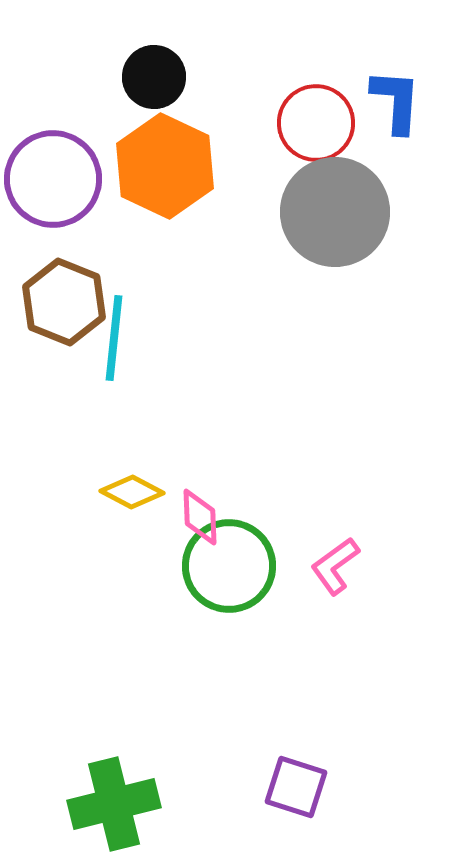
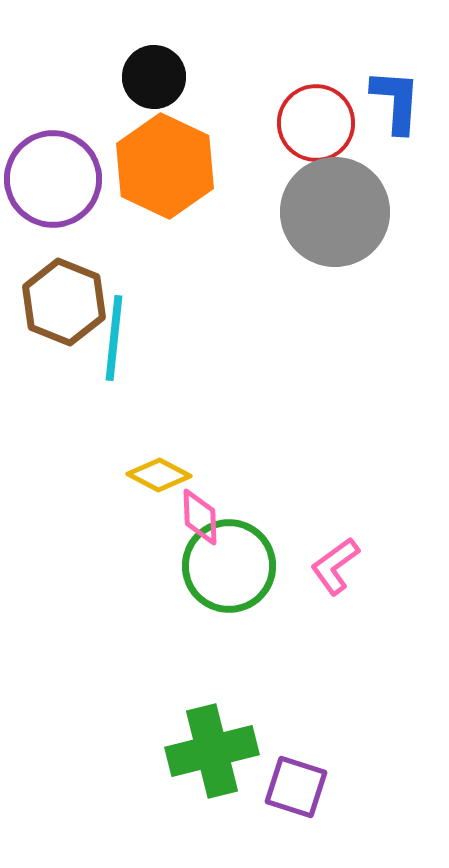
yellow diamond: moved 27 px right, 17 px up
green cross: moved 98 px right, 53 px up
